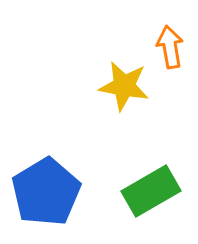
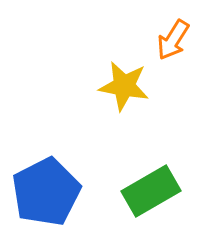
orange arrow: moved 3 px right, 7 px up; rotated 138 degrees counterclockwise
blue pentagon: rotated 4 degrees clockwise
